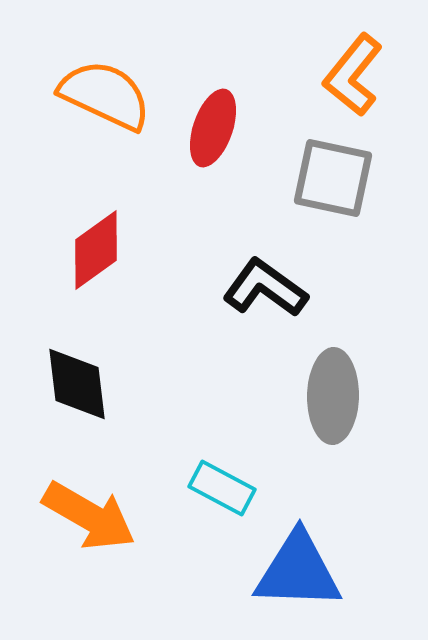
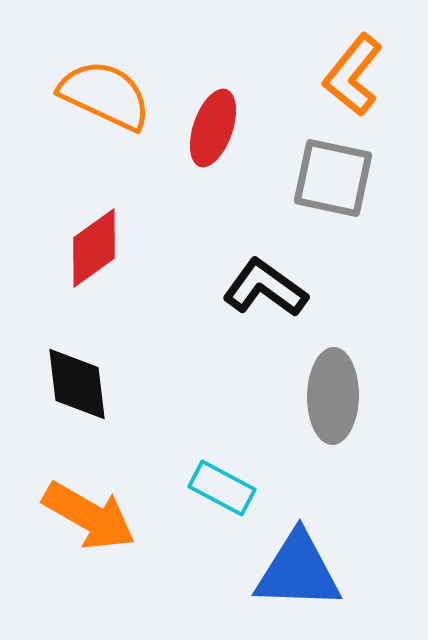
red diamond: moved 2 px left, 2 px up
